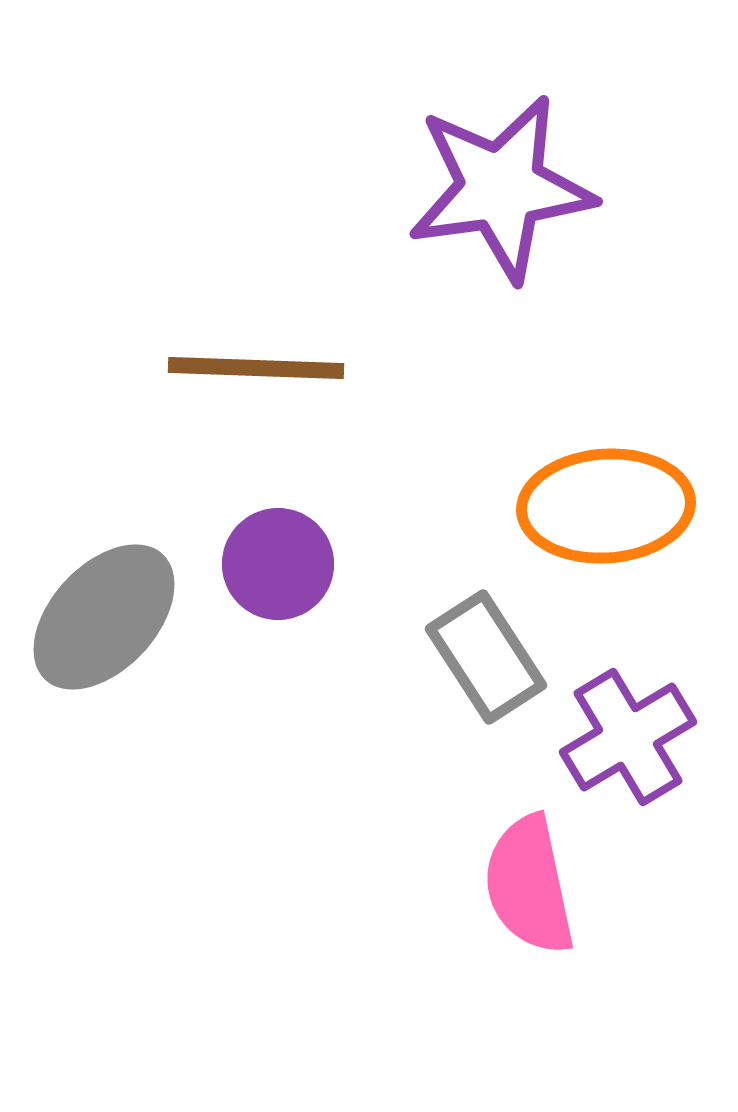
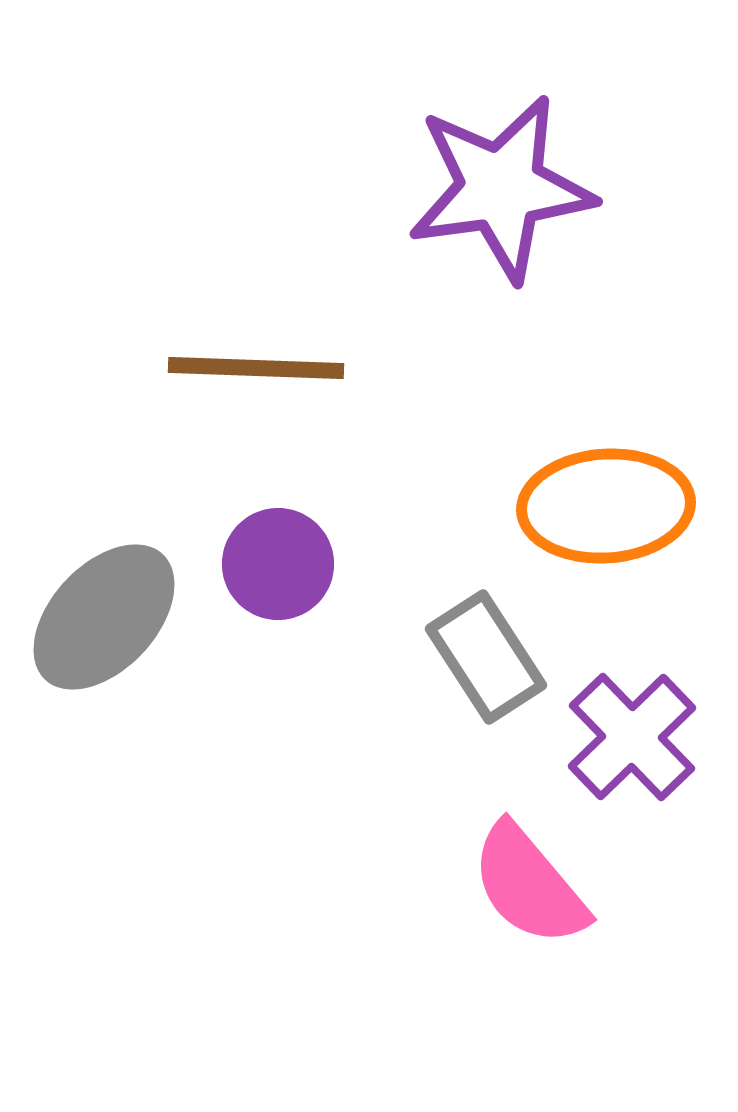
purple cross: moved 4 px right; rotated 13 degrees counterclockwise
pink semicircle: rotated 28 degrees counterclockwise
